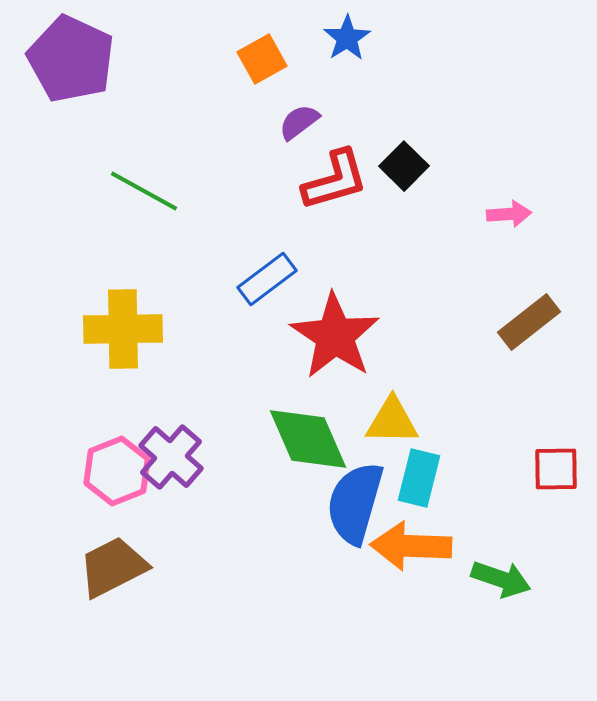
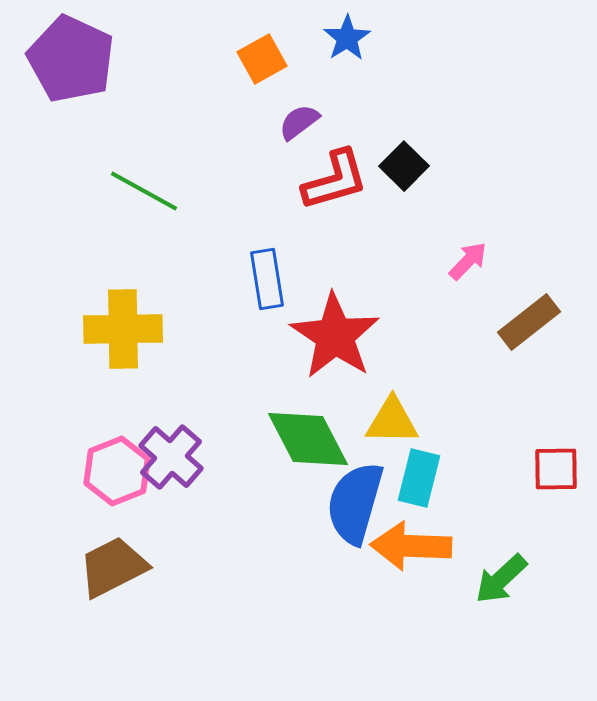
pink arrow: moved 41 px left, 47 px down; rotated 42 degrees counterclockwise
blue rectangle: rotated 62 degrees counterclockwise
green diamond: rotated 4 degrees counterclockwise
green arrow: rotated 118 degrees clockwise
